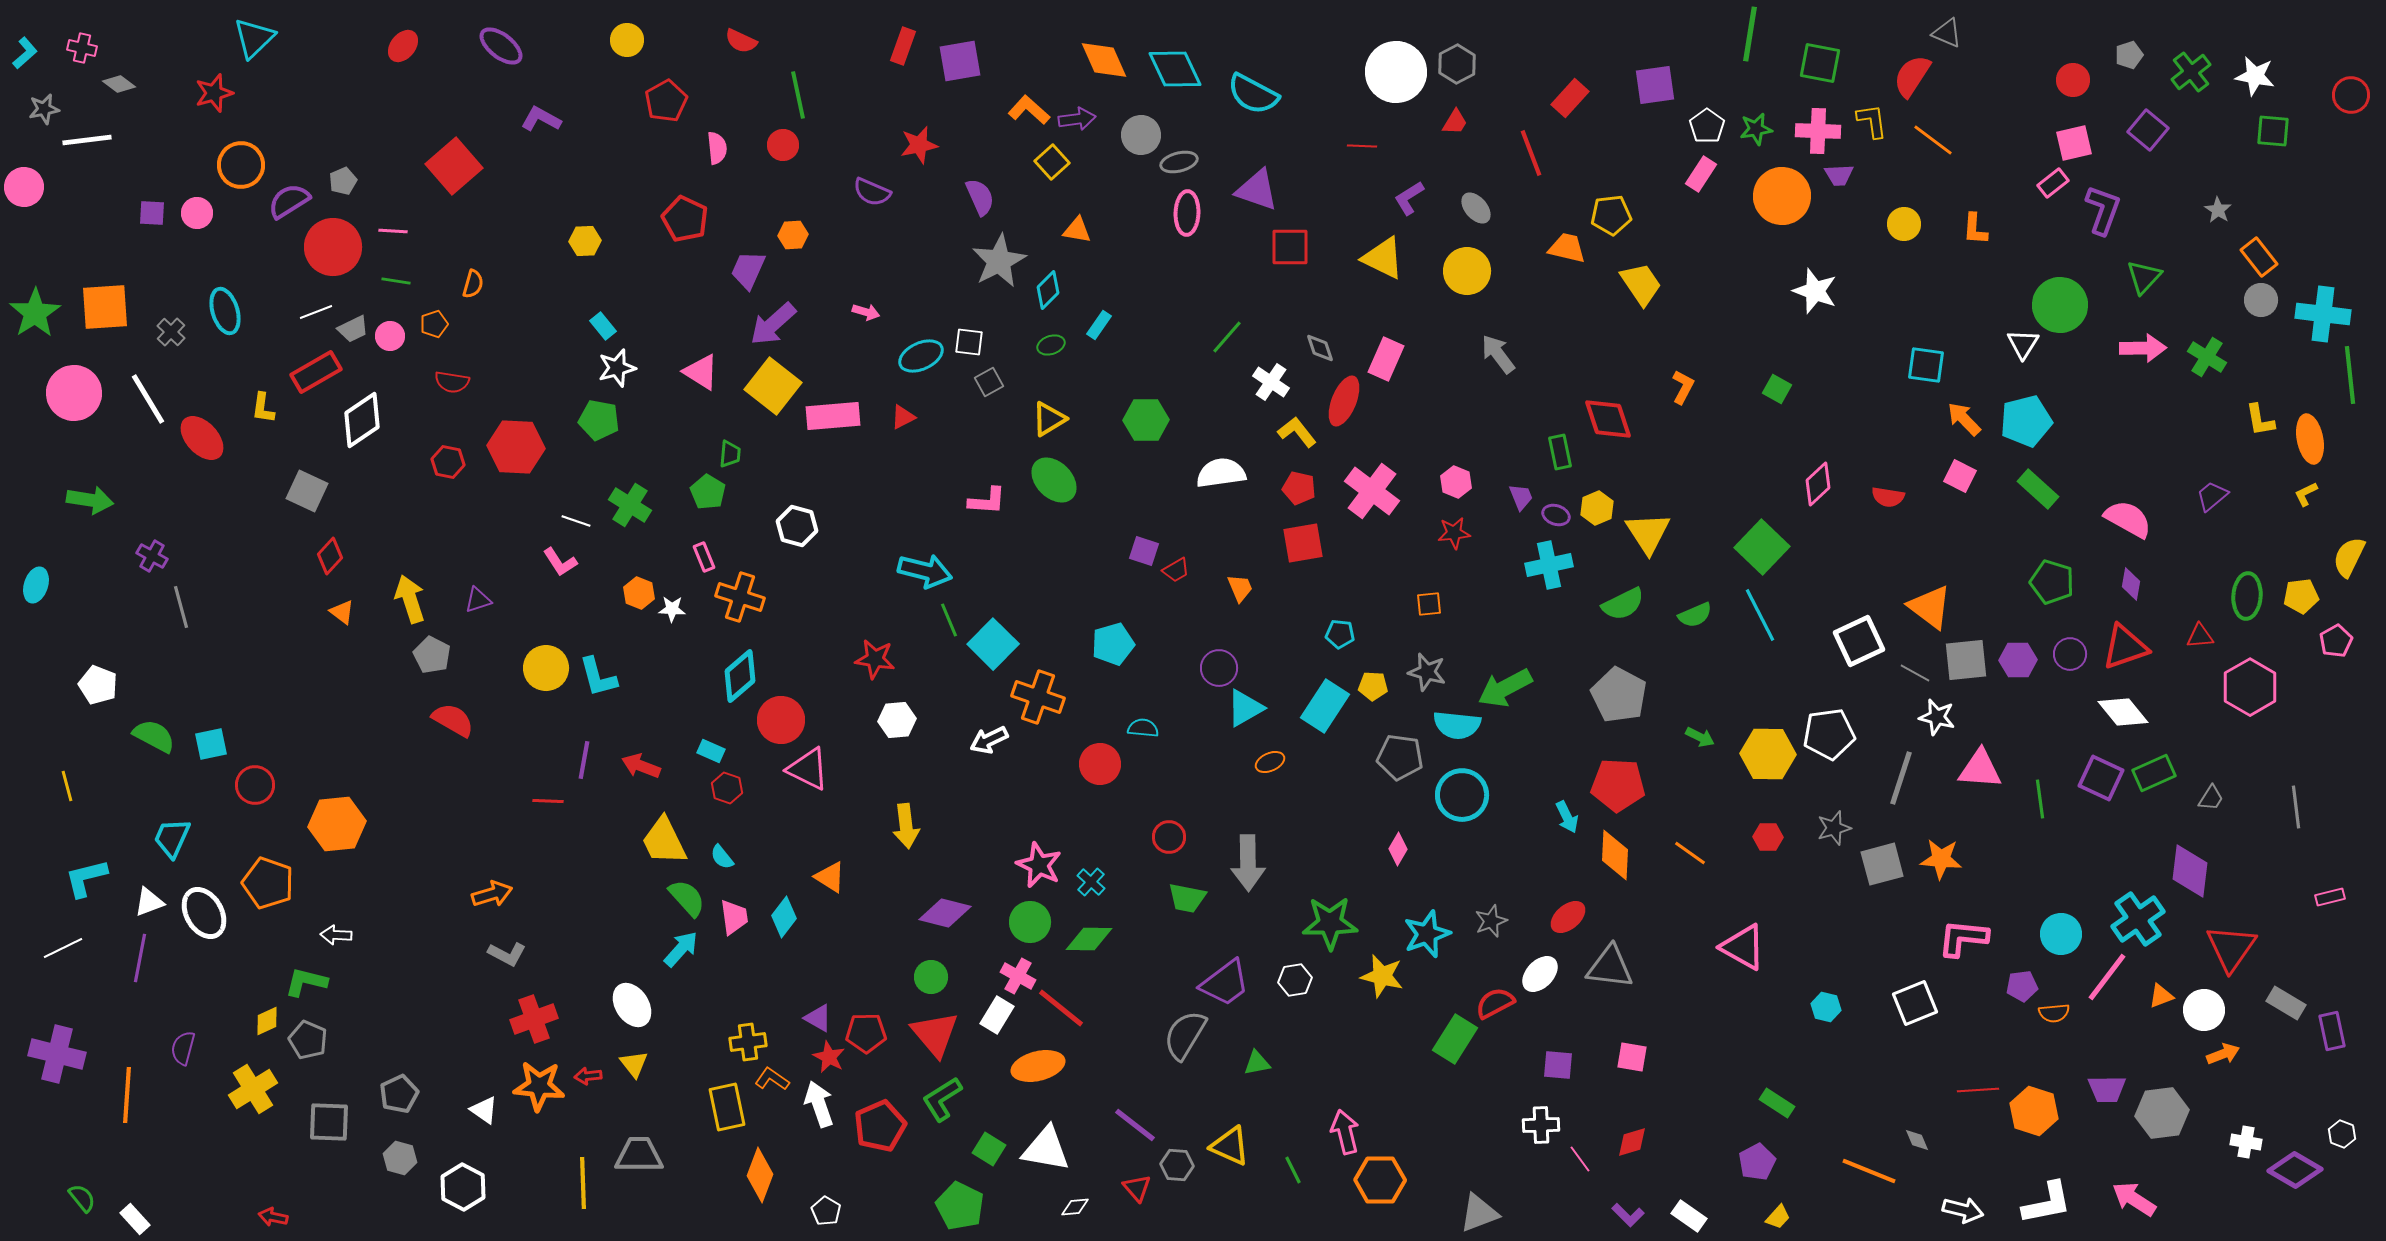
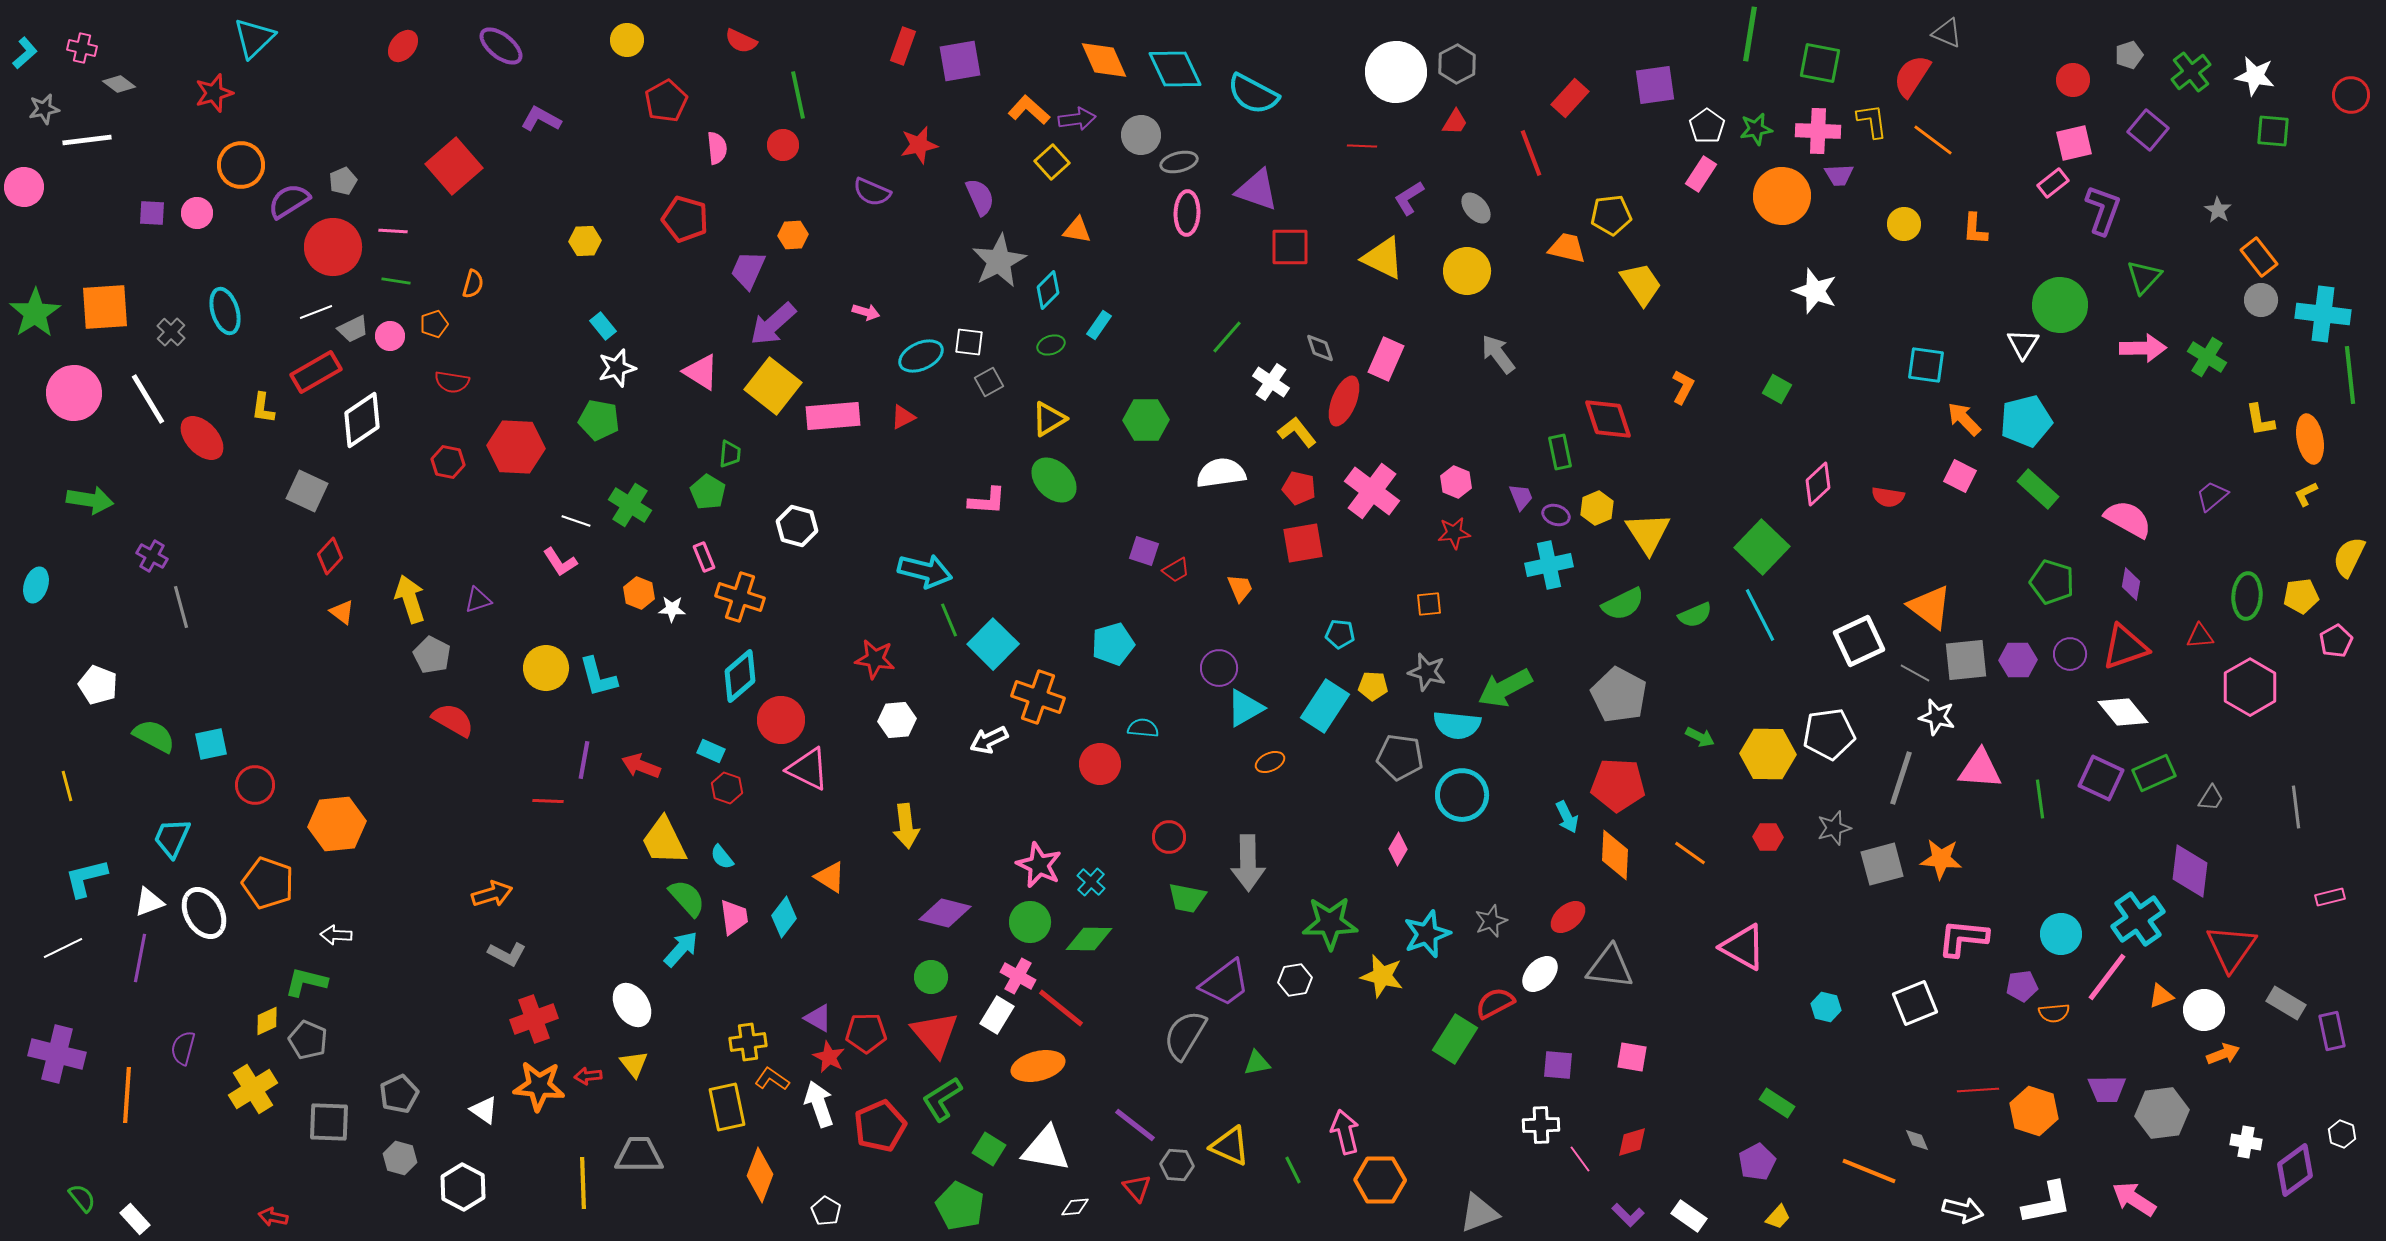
red pentagon at (685, 219): rotated 9 degrees counterclockwise
purple diamond at (2295, 1170): rotated 66 degrees counterclockwise
